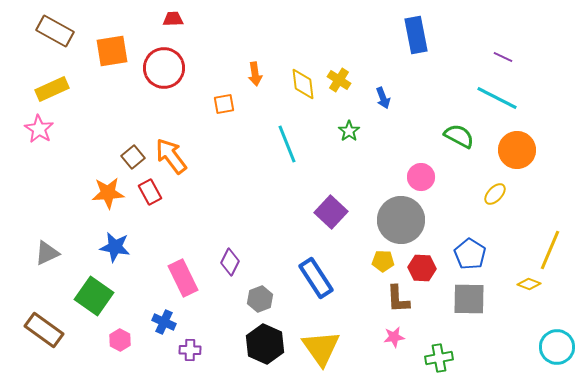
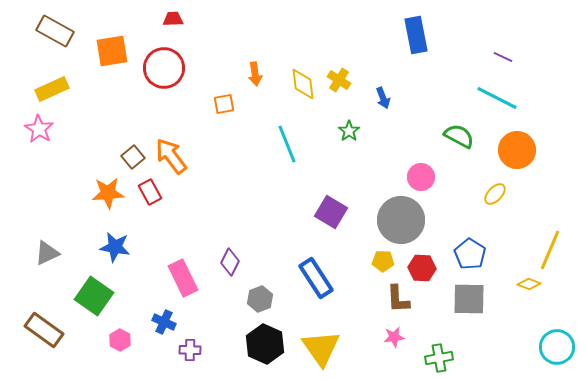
purple square at (331, 212): rotated 12 degrees counterclockwise
